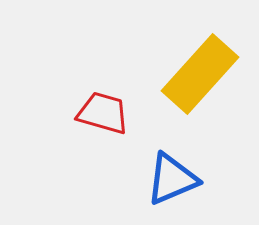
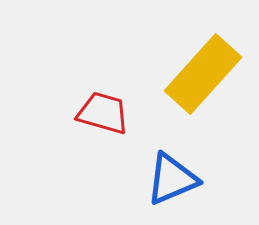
yellow rectangle: moved 3 px right
